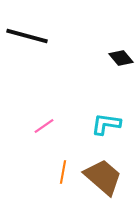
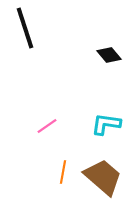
black line: moved 2 px left, 8 px up; rotated 57 degrees clockwise
black diamond: moved 12 px left, 3 px up
pink line: moved 3 px right
